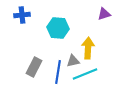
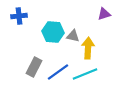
blue cross: moved 3 px left, 1 px down
cyan hexagon: moved 5 px left, 4 px down
gray triangle: moved 25 px up; rotated 24 degrees clockwise
blue line: rotated 45 degrees clockwise
